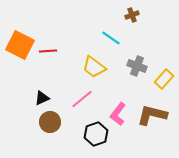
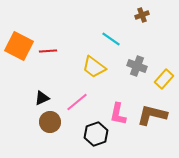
brown cross: moved 10 px right
cyan line: moved 1 px down
orange square: moved 1 px left, 1 px down
pink line: moved 5 px left, 3 px down
pink L-shape: rotated 25 degrees counterclockwise
